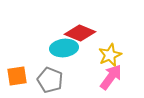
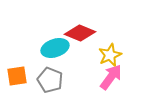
cyan ellipse: moved 9 px left; rotated 12 degrees counterclockwise
